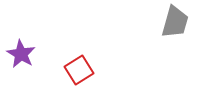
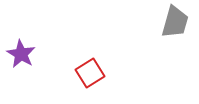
red square: moved 11 px right, 3 px down
